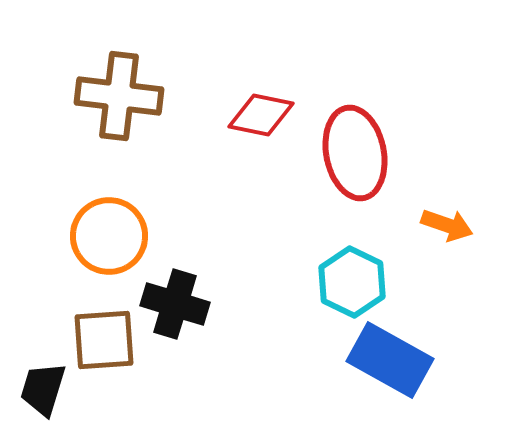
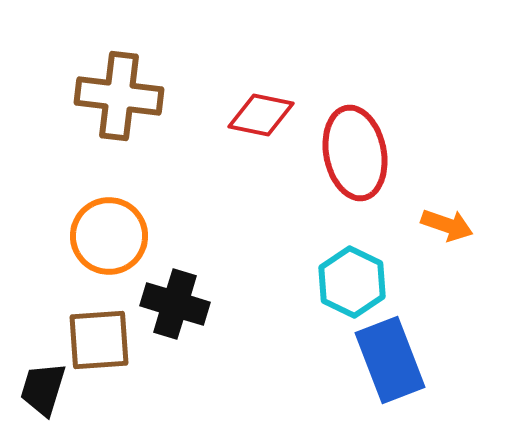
brown square: moved 5 px left
blue rectangle: rotated 40 degrees clockwise
